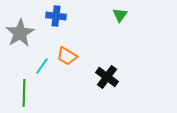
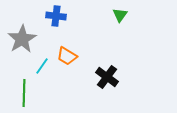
gray star: moved 2 px right, 6 px down
